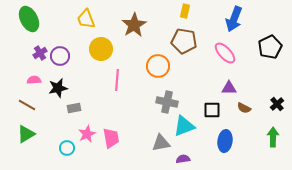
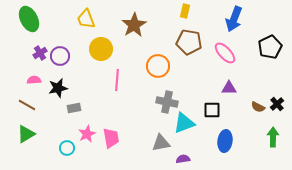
brown pentagon: moved 5 px right, 1 px down
brown semicircle: moved 14 px right, 1 px up
cyan triangle: moved 3 px up
